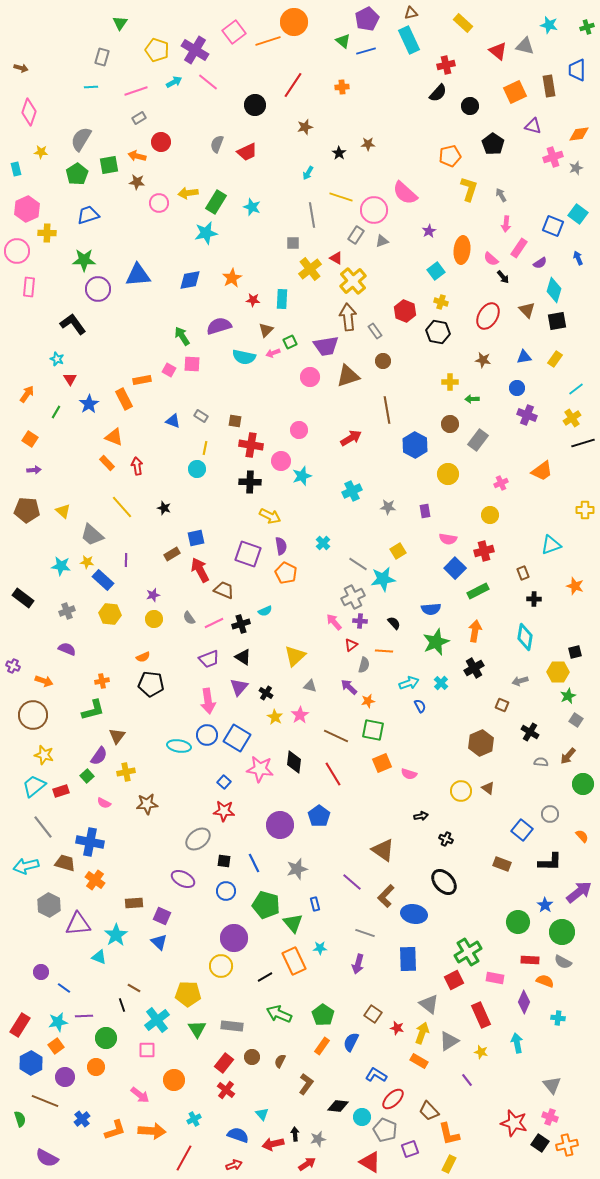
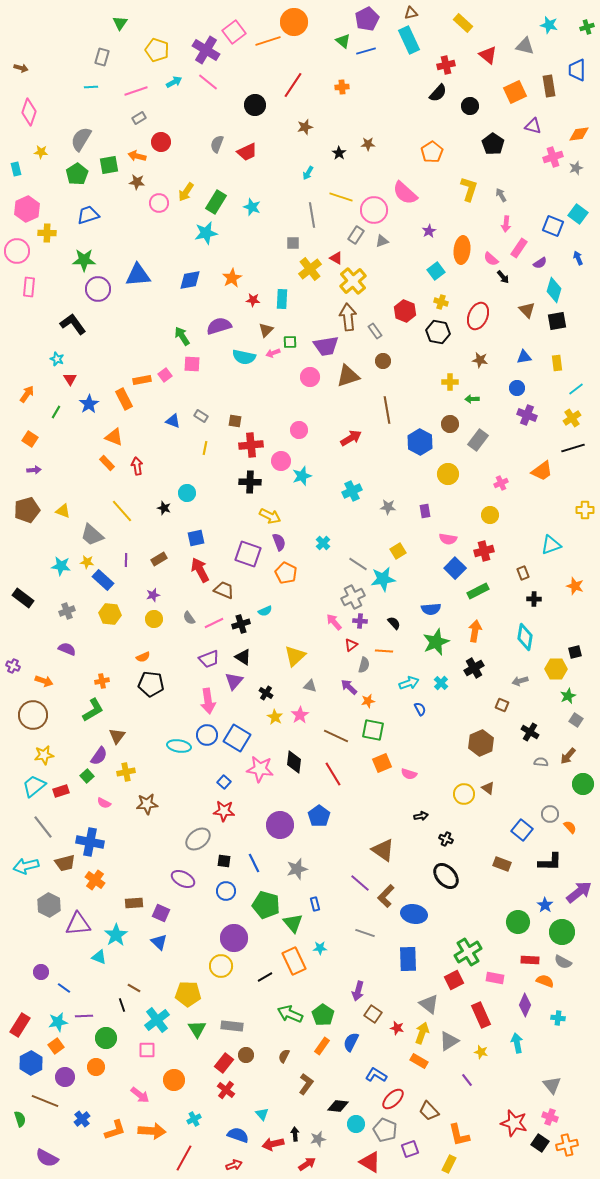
purple cross at (195, 50): moved 11 px right
red triangle at (498, 51): moved 10 px left, 4 px down
orange pentagon at (450, 156): moved 18 px left, 4 px up; rotated 20 degrees counterclockwise
yellow arrow at (188, 193): moved 2 px left, 1 px up; rotated 48 degrees counterclockwise
red ellipse at (488, 316): moved 10 px left; rotated 8 degrees counterclockwise
green square at (290, 342): rotated 24 degrees clockwise
yellow rectangle at (555, 359): moved 2 px right, 4 px down; rotated 42 degrees counterclockwise
brown star at (483, 360): moved 3 px left
pink square at (169, 370): moved 4 px left, 5 px down; rotated 24 degrees clockwise
black line at (583, 443): moved 10 px left, 5 px down
red cross at (251, 445): rotated 15 degrees counterclockwise
blue hexagon at (415, 445): moved 5 px right, 3 px up
cyan circle at (197, 469): moved 10 px left, 24 px down
yellow line at (122, 507): moved 4 px down
brown pentagon at (27, 510): rotated 20 degrees counterclockwise
yellow triangle at (63, 511): rotated 21 degrees counterclockwise
purple semicircle at (281, 546): moved 2 px left, 4 px up; rotated 12 degrees counterclockwise
brown rectangle at (172, 554): moved 13 px left, 5 px down
yellow hexagon at (558, 672): moved 2 px left, 3 px up
purple triangle at (239, 687): moved 5 px left, 6 px up
blue semicircle at (420, 706): moved 3 px down
green L-shape at (93, 710): rotated 15 degrees counterclockwise
yellow star at (44, 755): rotated 24 degrees counterclockwise
yellow circle at (461, 791): moved 3 px right, 3 px down
orange semicircle at (582, 836): moved 12 px left, 9 px up
brown trapezoid at (65, 863): rotated 150 degrees clockwise
purple line at (352, 882): moved 8 px right, 1 px down
black ellipse at (444, 882): moved 2 px right, 6 px up
purple square at (162, 916): moved 1 px left, 3 px up
purple arrow at (358, 964): moved 27 px down
purple diamond at (524, 1002): moved 1 px right, 3 px down
green arrow at (279, 1014): moved 11 px right
brown circle at (252, 1057): moved 6 px left, 2 px up
brown semicircle at (280, 1061): moved 4 px right, 5 px up
cyan circle at (362, 1117): moved 6 px left, 7 px down
orange L-shape at (449, 1134): moved 10 px right, 1 px down
